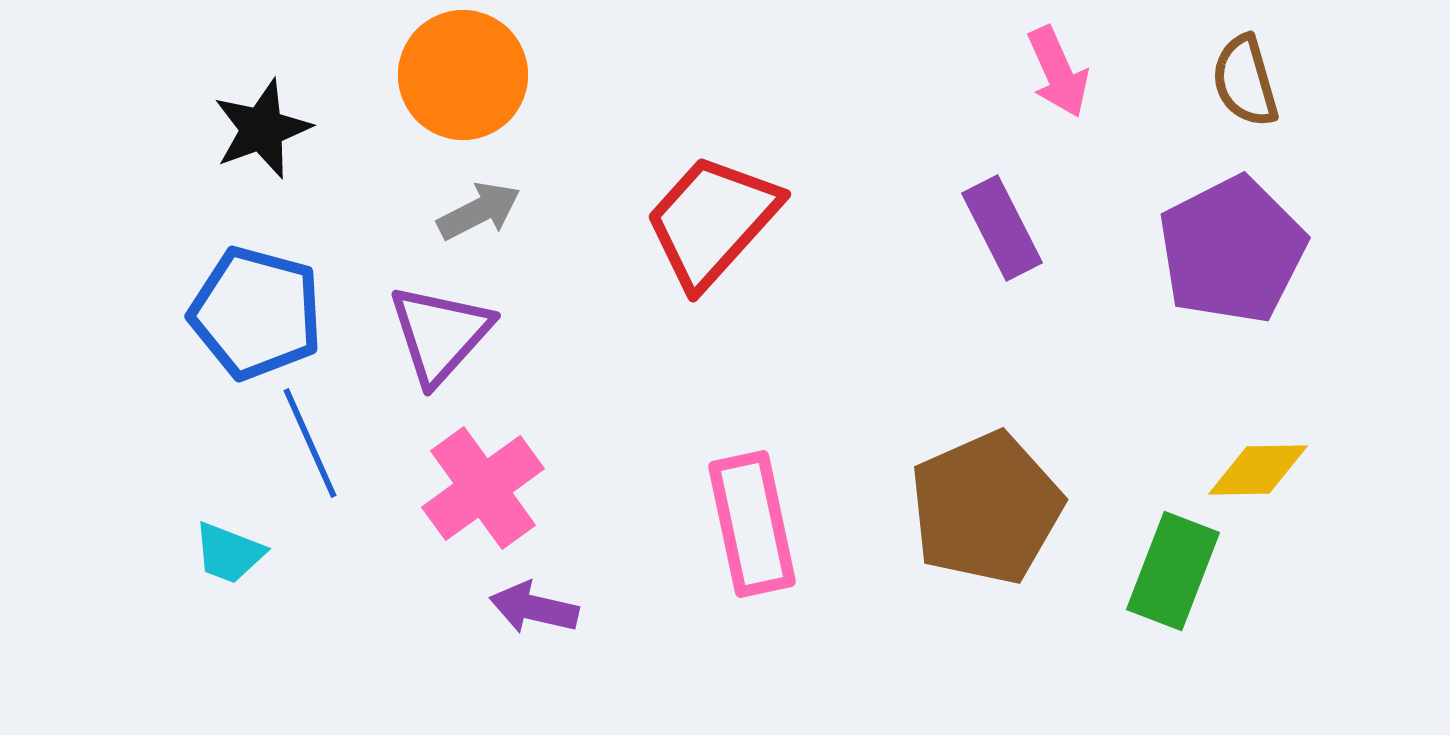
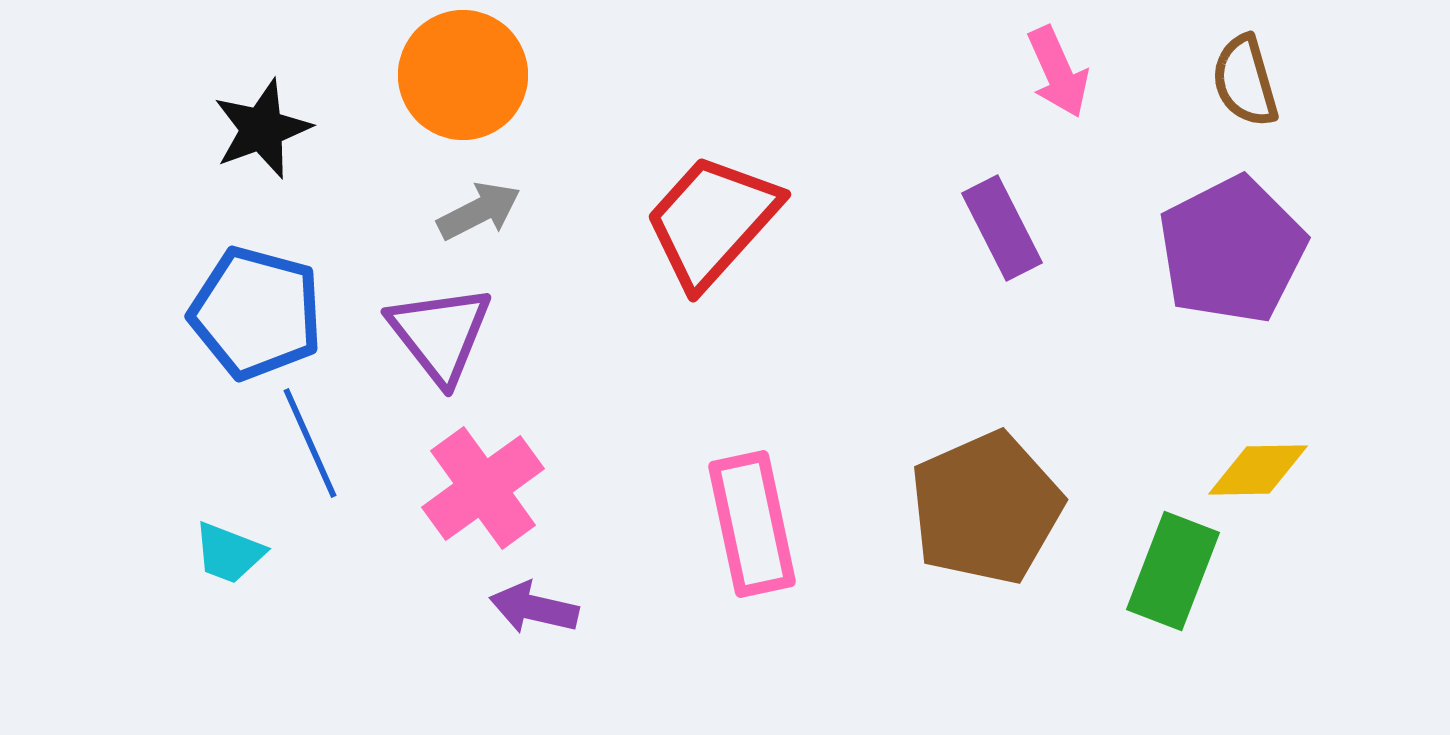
purple triangle: rotated 20 degrees counterclockwise
